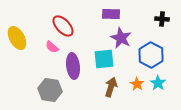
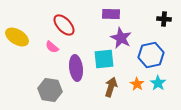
black cross: moved 2 px right
red ellipse: moved 1 px right, 1 px up
yellow ellipse: moved 1 px up; rotated 30 degrees counterclockwise
blue hexagon: rotated 20 degrees clockwise
purple ellipse: moved 3 px right, 2 px down
